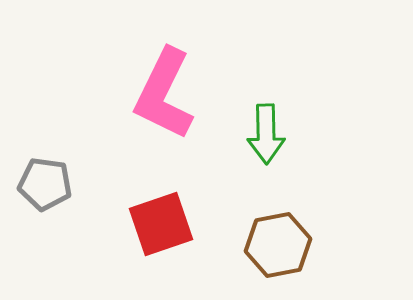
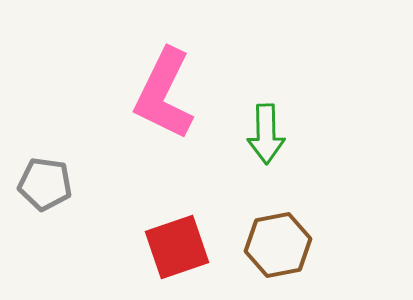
red square: moved 16 px right, 23 px down
